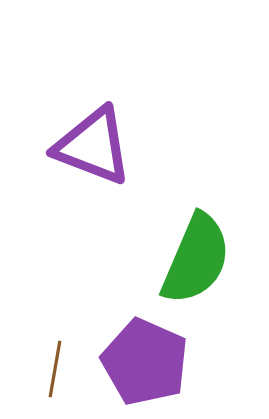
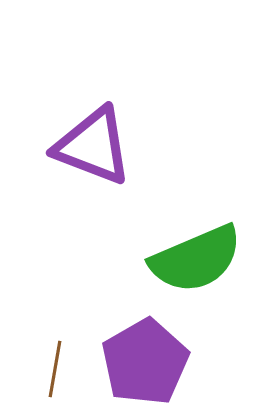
green semicircle: rotated 44 degrees clockwise
purple pentagon: rotated 18 degrees clockwise
